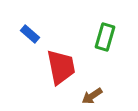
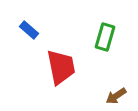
blue rectangle: moved 1 px left, 4 px up
brown arrow: moved 24 px right
